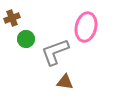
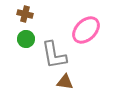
brown cross: moved 13 px right, 4 px up; rotated 35 degrees clockwise
pink ellipse: moved 3 px down; rotated 32 degrees clockwise
gray L-shape: moved 1 px left, 3 px down; rotated 80 degrees counterclockwise
